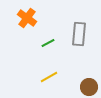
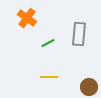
yellow line: rotated 30 degrees clockwise
